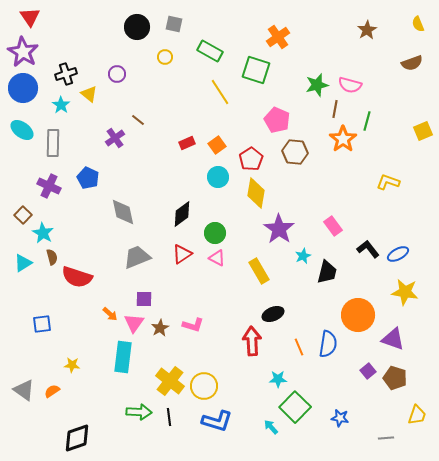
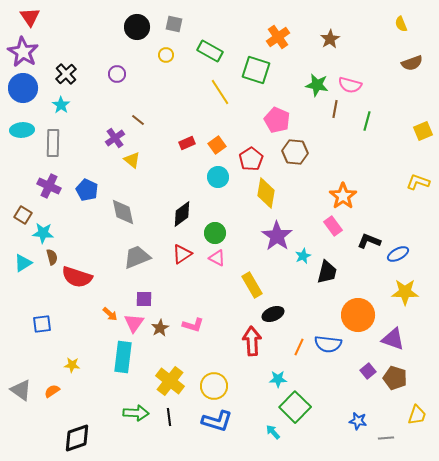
yellow semicircle at (418, 24): moved 17 px left
brown star at (367, 30): moved 37 px left, 9 px down
yellow circle at (165, 57): moved 1 px right, 2 px up
black cross at (66, 74): rotated 25 degrees counterclockwise
green star at (317, 85): rotated 25 degrees clockwise
yellow triangle at (89, 94): moved 43 px right, 66 px down
cyan ellipse at (22, 130): rotated 40 degrees counterclockwise
orange star at (343, 139): moved 57 px down
blue pentagon at (88, 178): moved 1 px left, 12 px down
yellow L-shape at (388, 182): moved 30 px right
yellow diamond at (256, 193): moved 10 px right
brown square at (23, 215): rotated 12 degrees counterclockwise
purple star at (279, 229): moved 2 px left, 7 px down
cyan star at (43, 233): rotated 25 degrees counterclockwise
black L-shape at (368, 249): moved 1 px right, 8 px up; rotated 30 degrees counterclockwise
yellow rectangle at (259, 271): moved 7 px left, 14 px down
yellow star at (405, 292): rotated 8 degrees counterclockwise
blue semicircle at (328, 344): rotated 88 degrees clockwise
orange line at (299, 347): rotated 48 degrees clockwise
yellow circle at (204, 386): moved 10 px right
gray triangle at (24, 390): moved 3 px left
green arrow at (139, 412): moved 3 px left, 1 px down
blue star at (340, 418): moved 18 px right, 3 px down
cyan arrow at (271, 427): moved 2 px right, 5 px down
